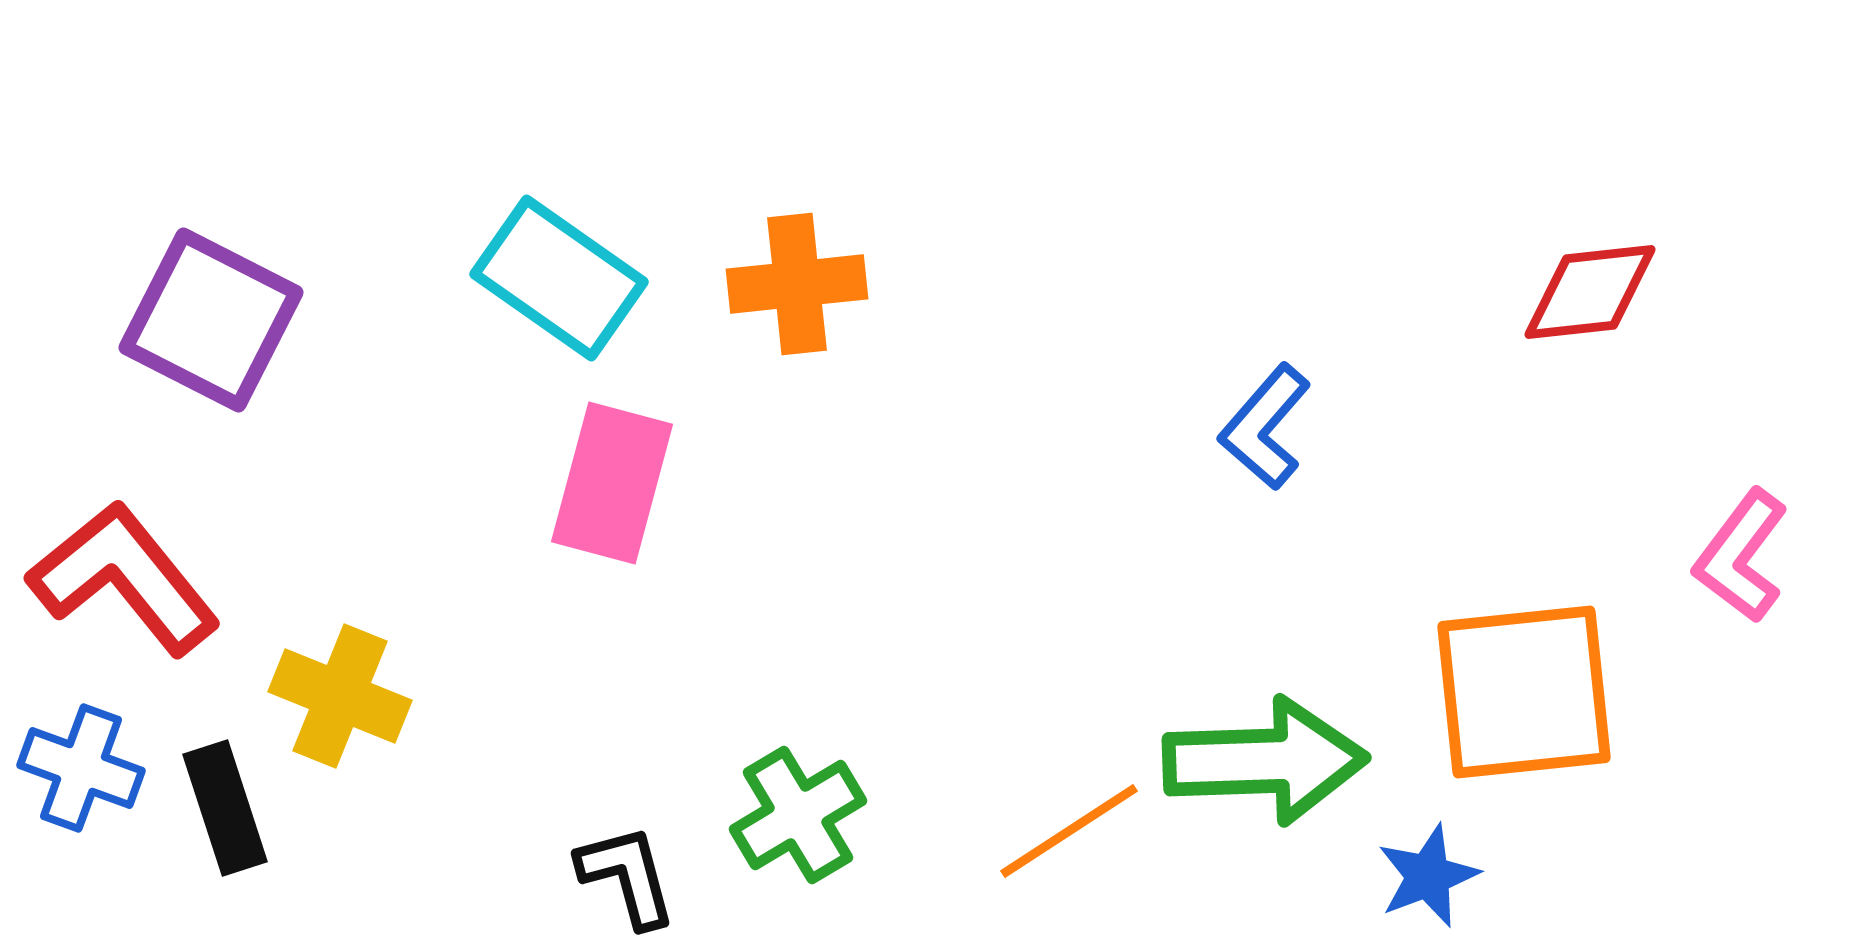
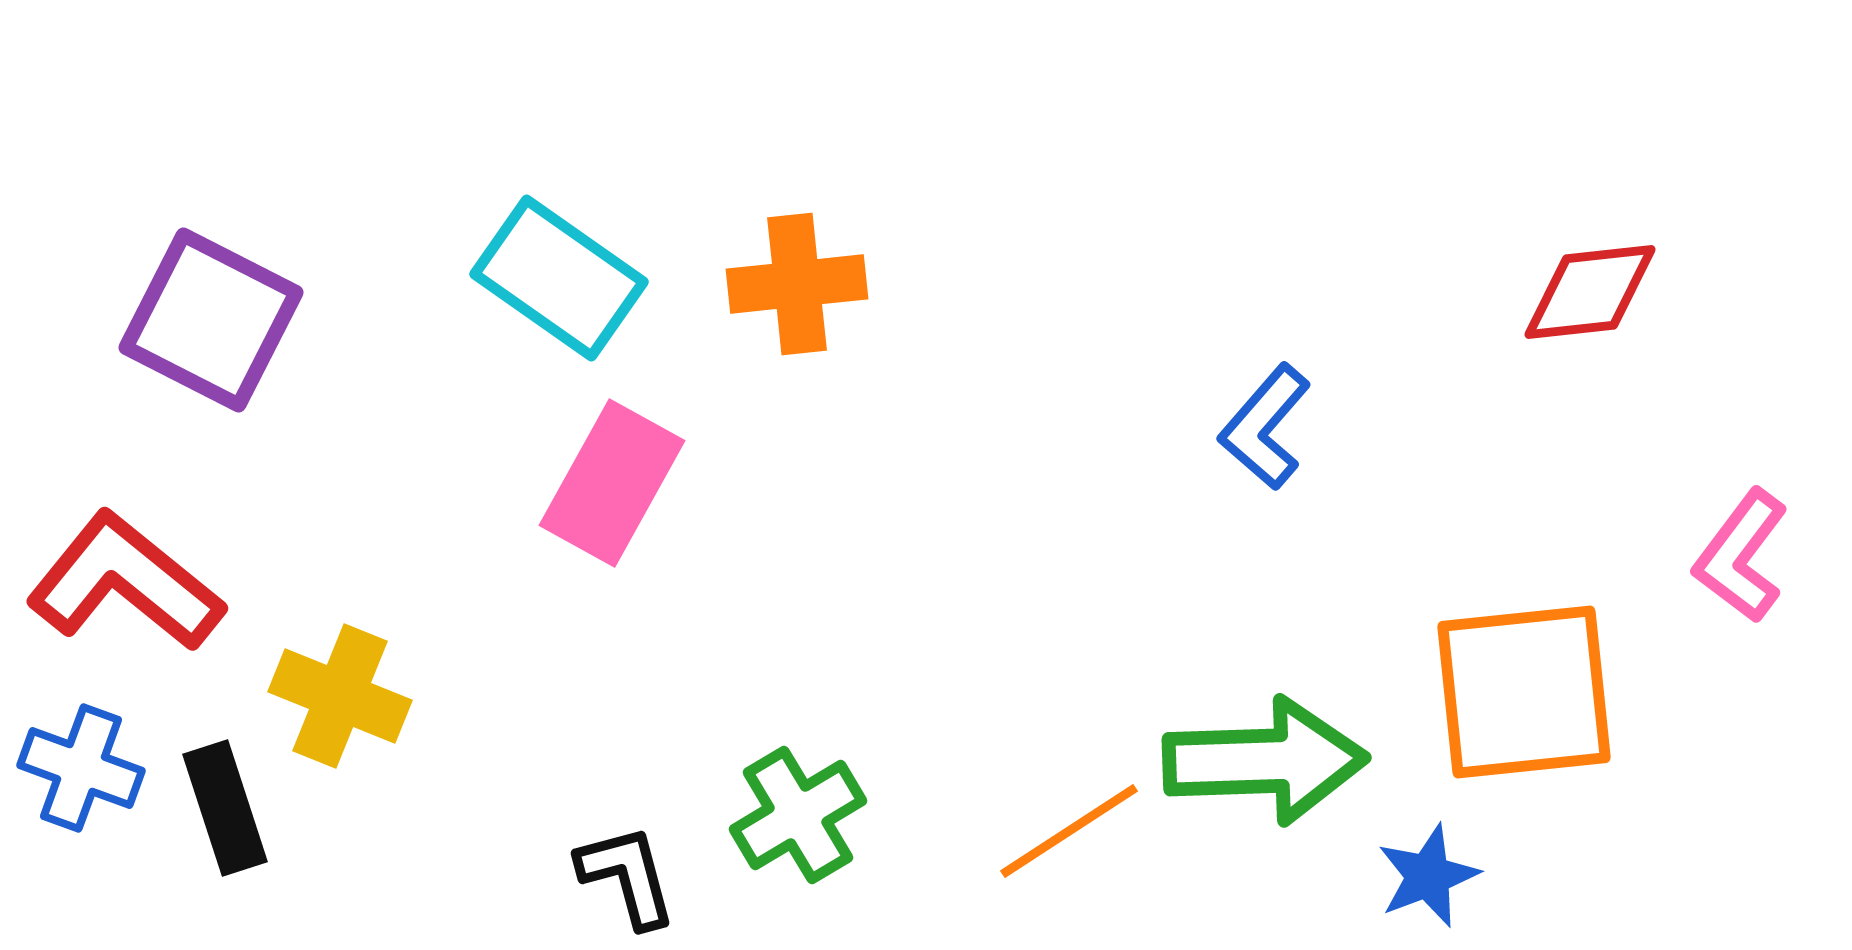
pink rectangle: rotated 14 degrees clockwise
red L-shape: moved 1 px right, 4 px down; rotated 12 degrees counterclockwise
